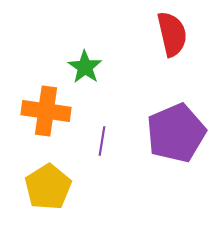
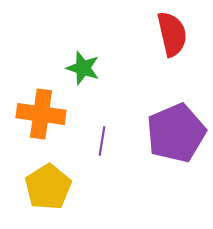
green star: moved 2 px left, 1 px down; rotated 16 degrees counterclockwise
orange cross: moved 5 px left, 3 px down
